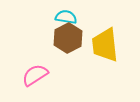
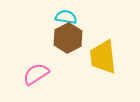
yellow trapezoid: moved 2 px left, 12 px down
pink semicircle: moved 1 px right, 1 px up
